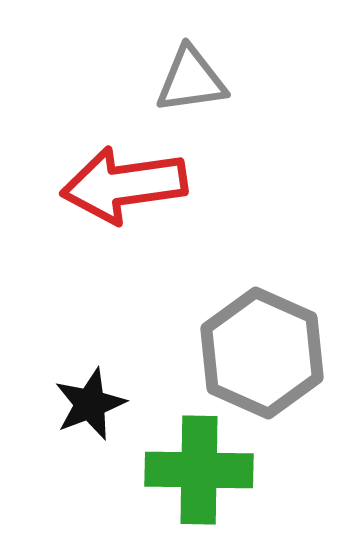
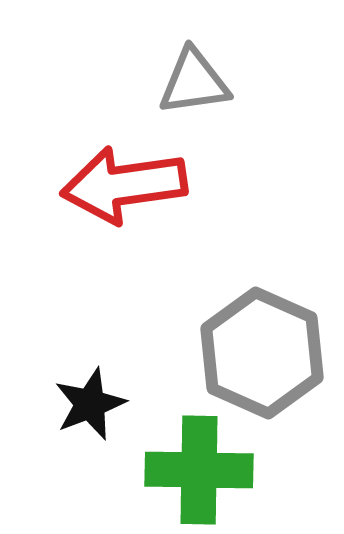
gray triangle: moved 3 px right, 2 px down
